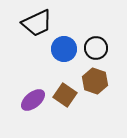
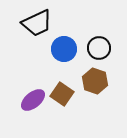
black circle: moved 3 px right
brown square: moved 3 px left, 1 px up
